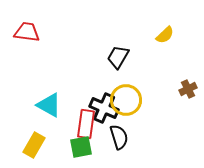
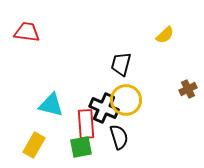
black trapezoid: moved 3 px right, 7 px down; rotated 15 degrees counterclockwise
cyan triangle: moved 2 px right; rotated 16 degrees counterclockwise
red rectangle: rotated 12 degrees counterclockwise
